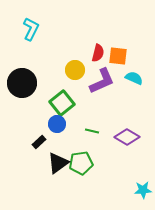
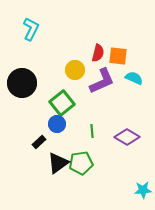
green line: rotated 72 degrees clockwise
